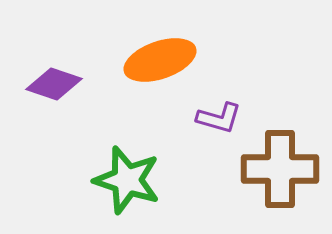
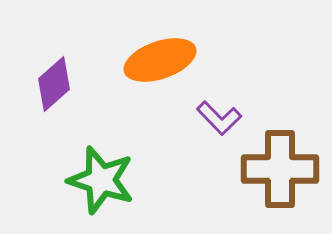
purple diamond: rotated 60 degrees counterclockwise
purple L-shape: rotated 30 degrees clockwise
green star: moved 26 px left
